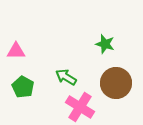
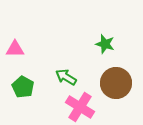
pink triangle: moved 1 px left, 2 px up
